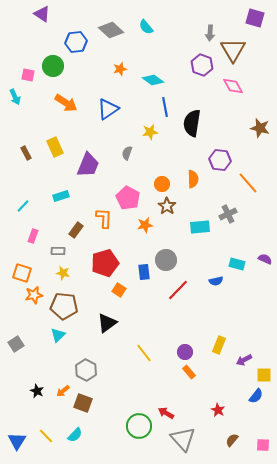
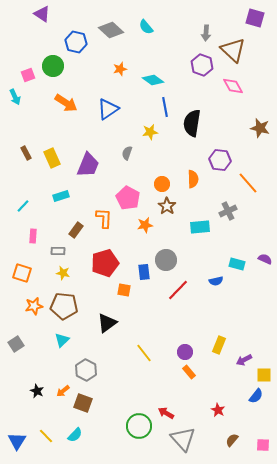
gray arrow at (210, 33): moved 4 px left
blue hexagon at (76, 42): rotated 20 degrees clockwise
brown triangle at (233, 50): rotated 16 degrees counterclockwise
pink square at (28, 75): rotated 32 degrees counterclockwise
yellow rectangle at (55, 147): moved 3 px left, 11 px down
gray cross at (228, 214): moved 3 px up
pink rectangle at (33, 236): rotated 16 degrees counterclockwise
orange square at (119, 290): moved 5 px right; rotated 24 degrees counterclockwise
orange star at (34, 295): moved 11 px down
cyan triangle at (58, 335): moved 4 px right, 5 px down
